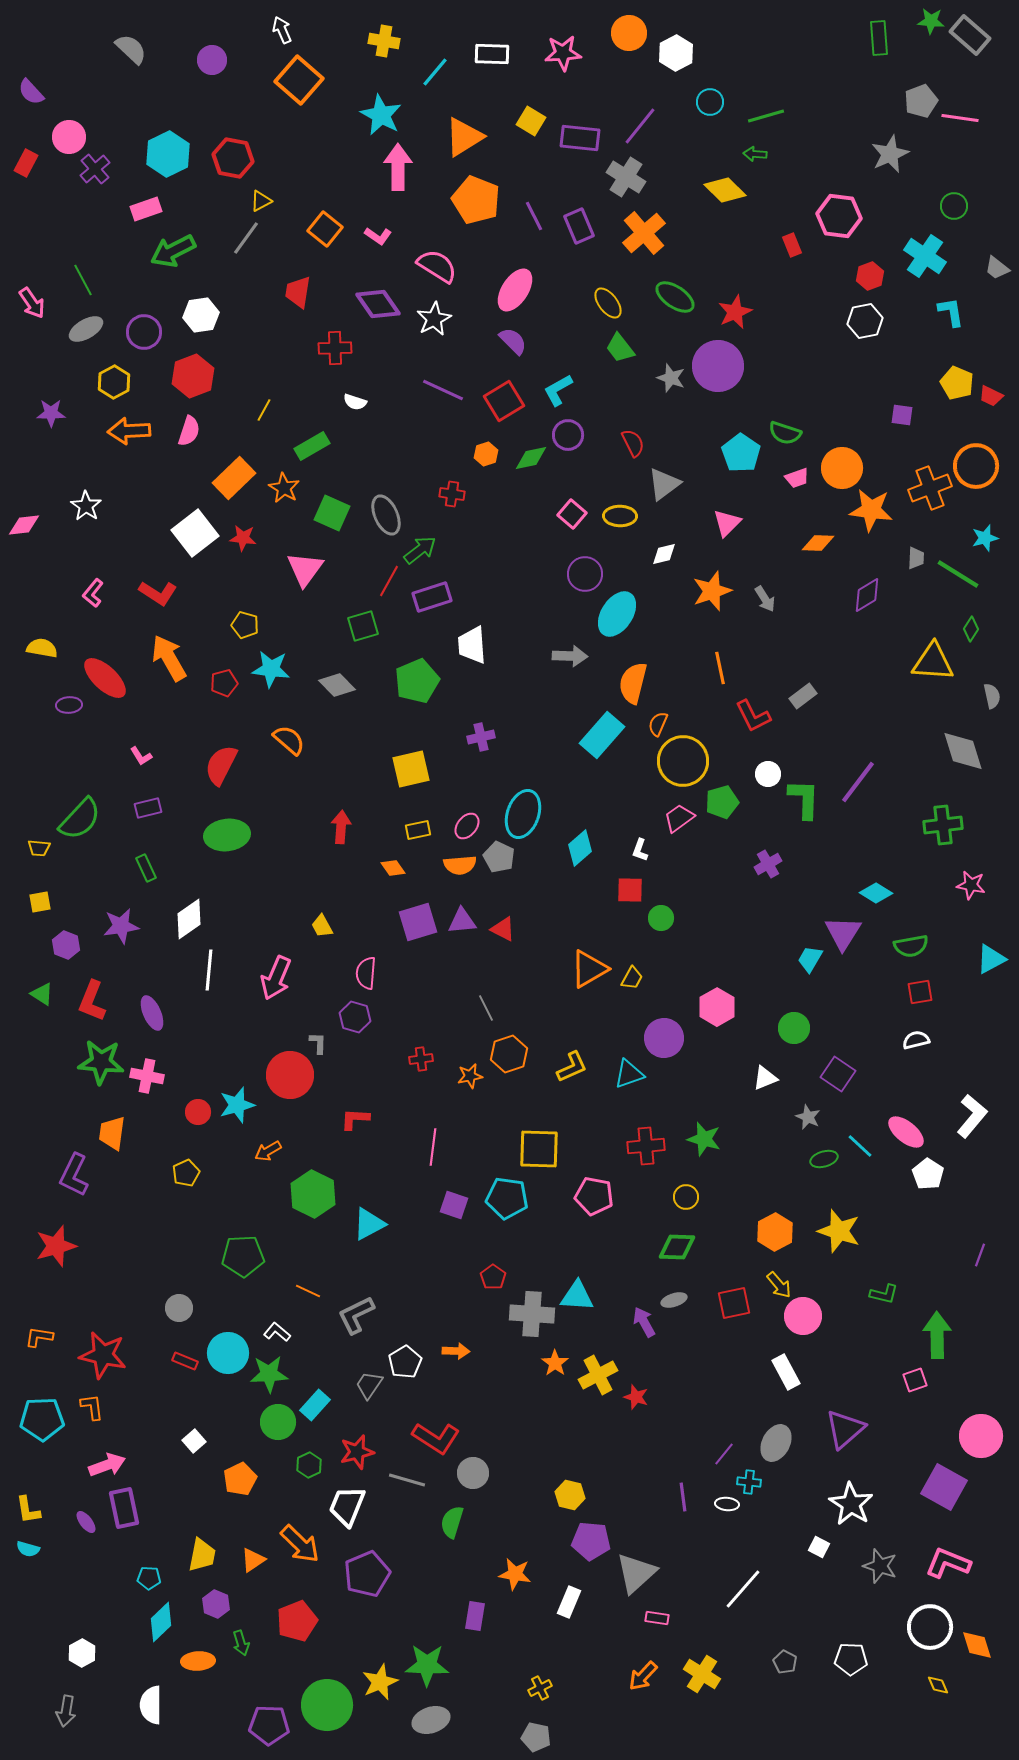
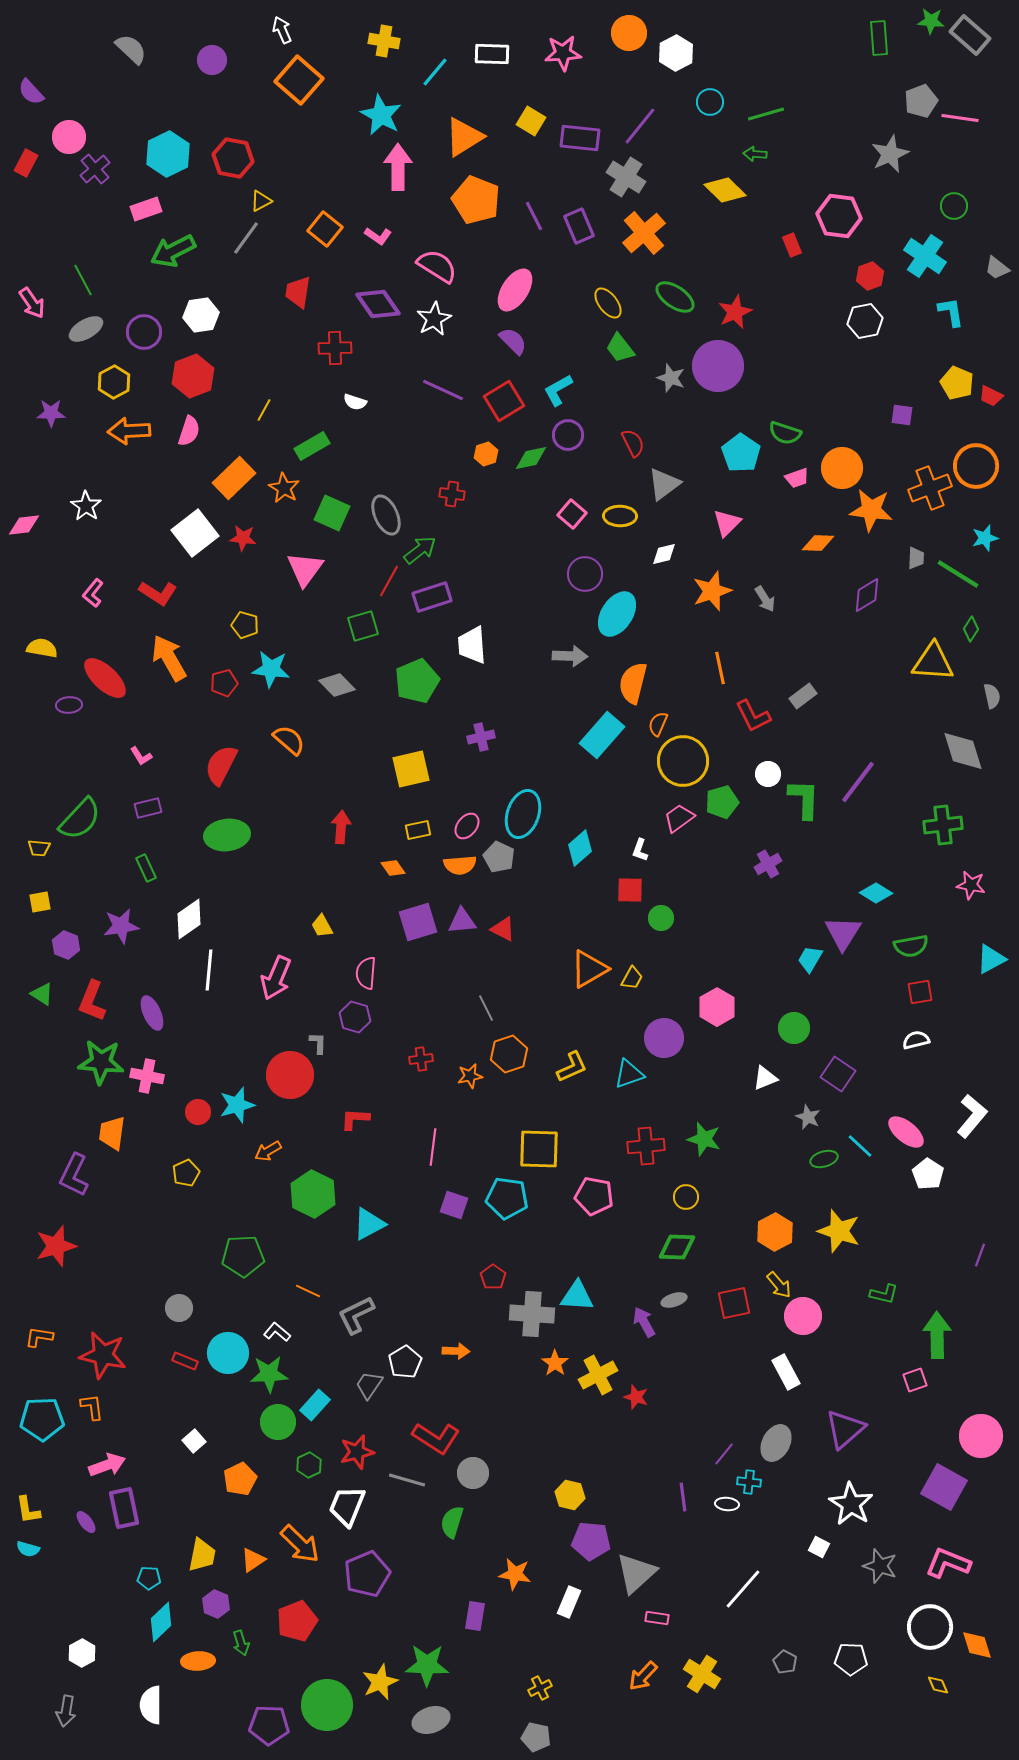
green line at (766, 116): moved 2 px up
